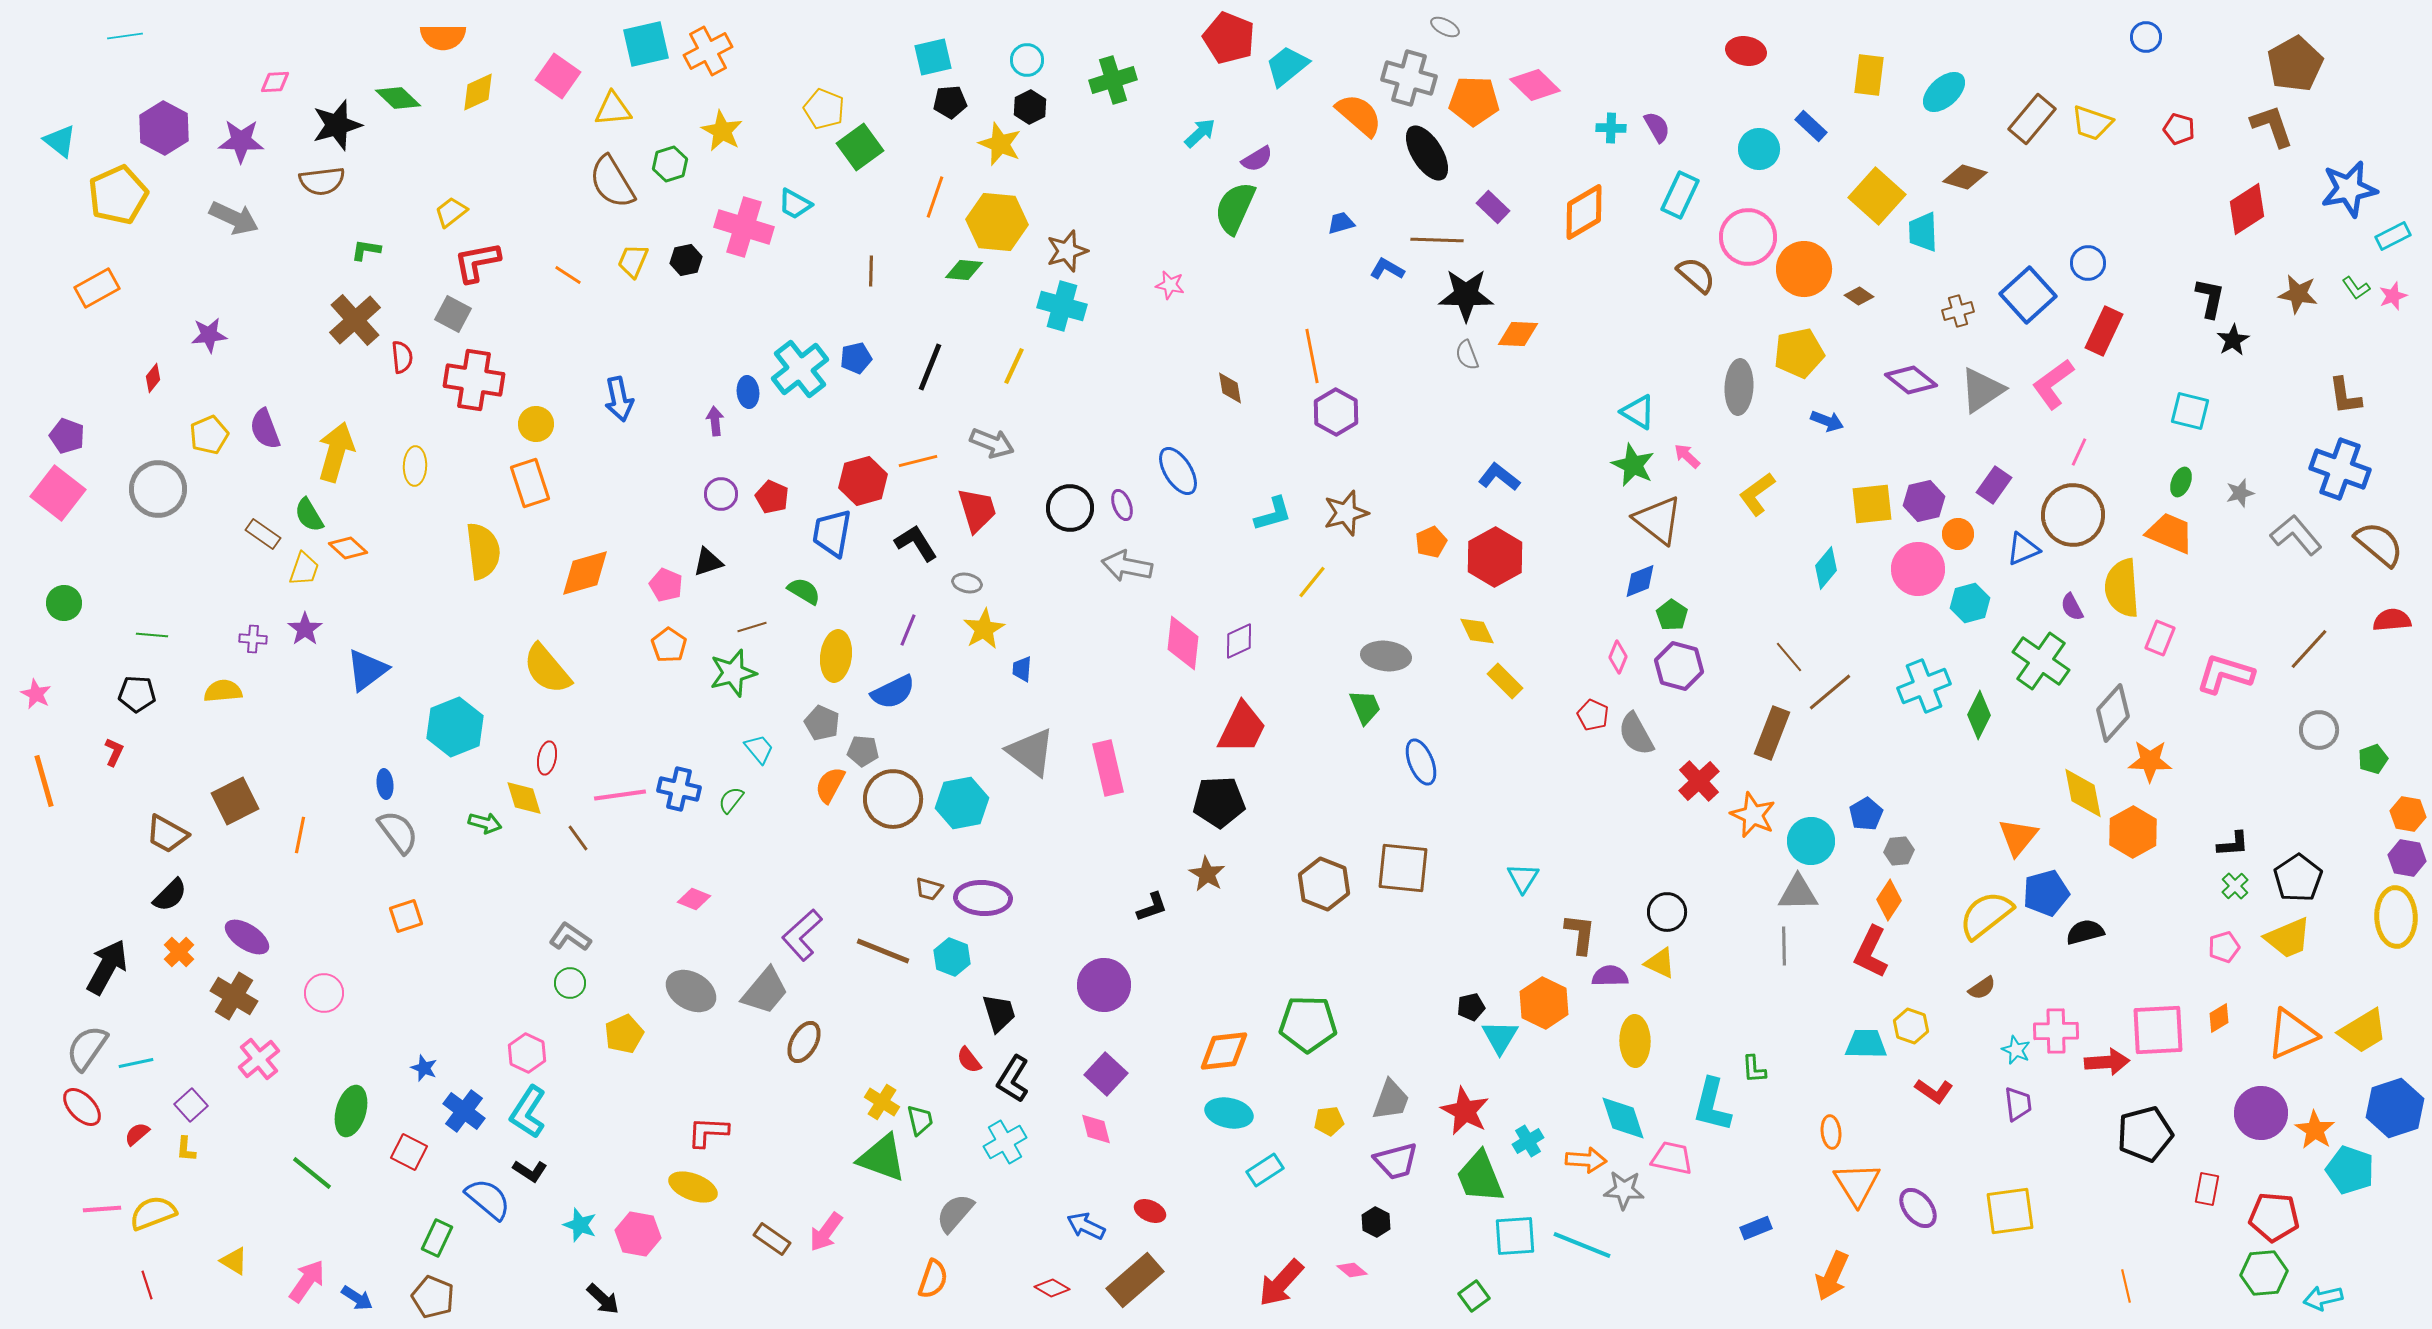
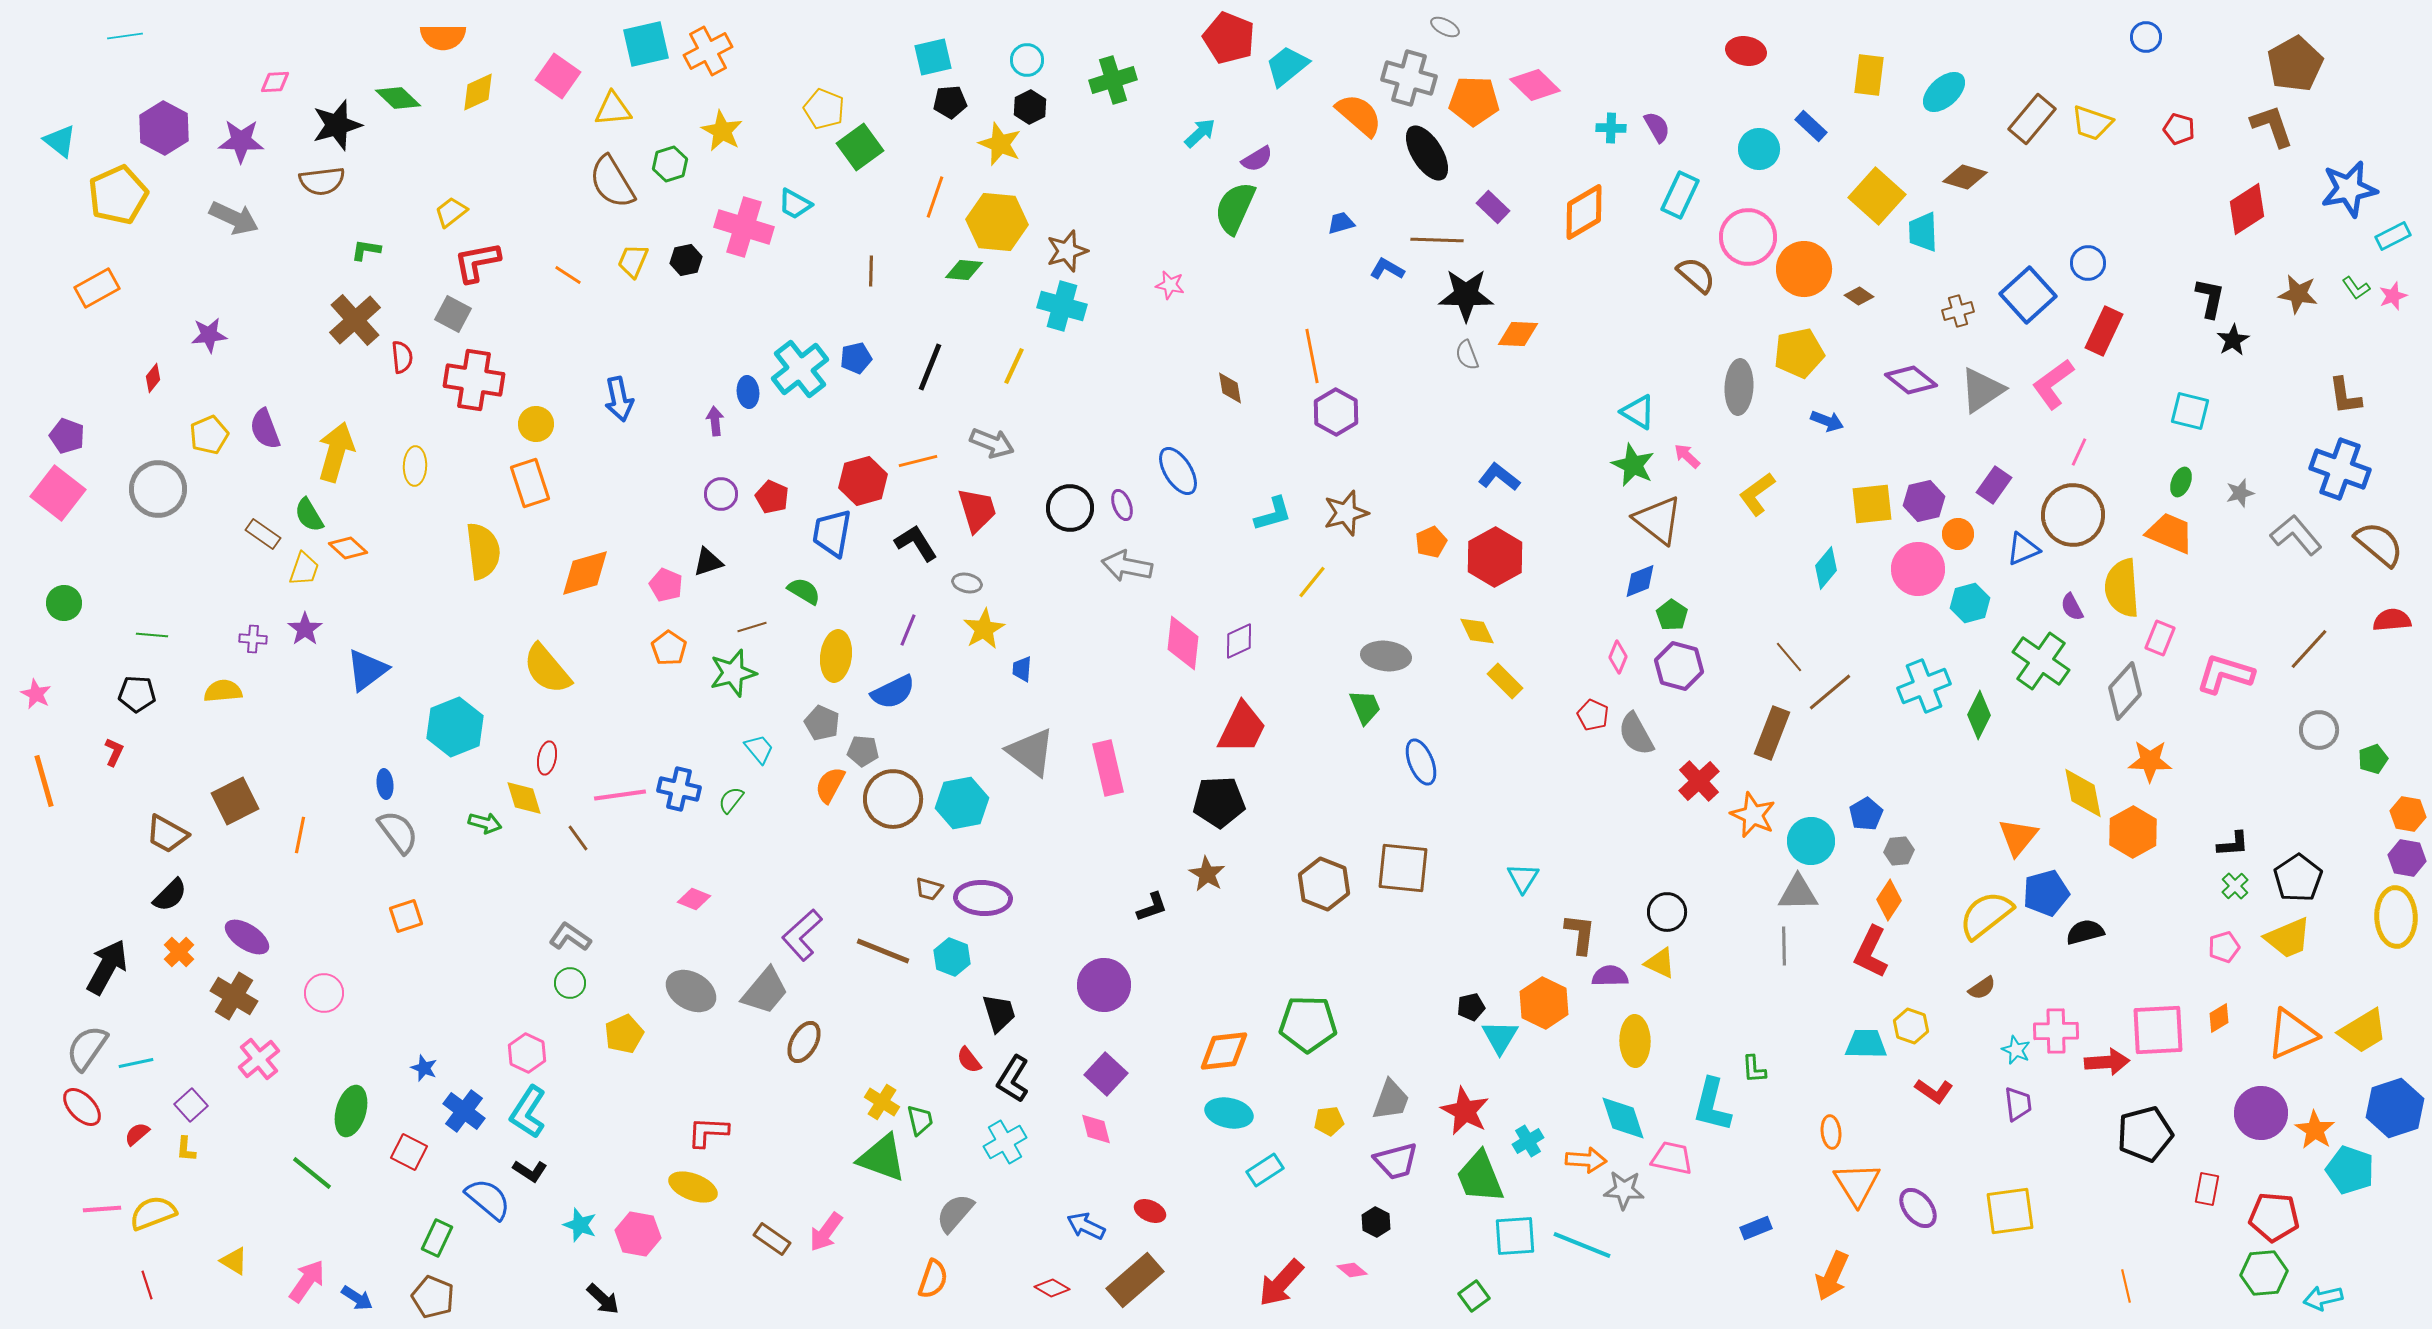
orange pentagon at (669, 645): moved 3 px down
gray diamond at (2113, 713): moved 12 px right, 22 px up
